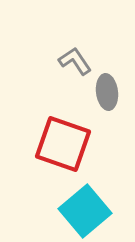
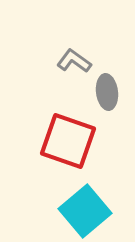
gray L-shape: moved 1 px left; rotated 20 degrees counterclockwise
red square: moved 5 px right, 3 px up
